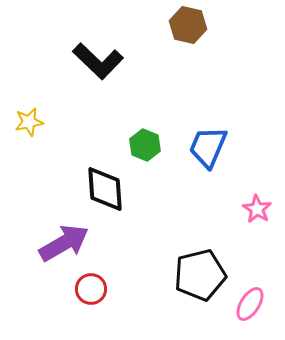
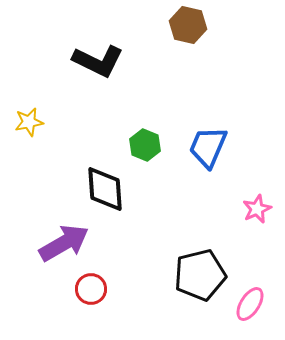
black L-shape: rotated 18 degrees counterclockwise
pink star: rotated 16 degrees clockwise
